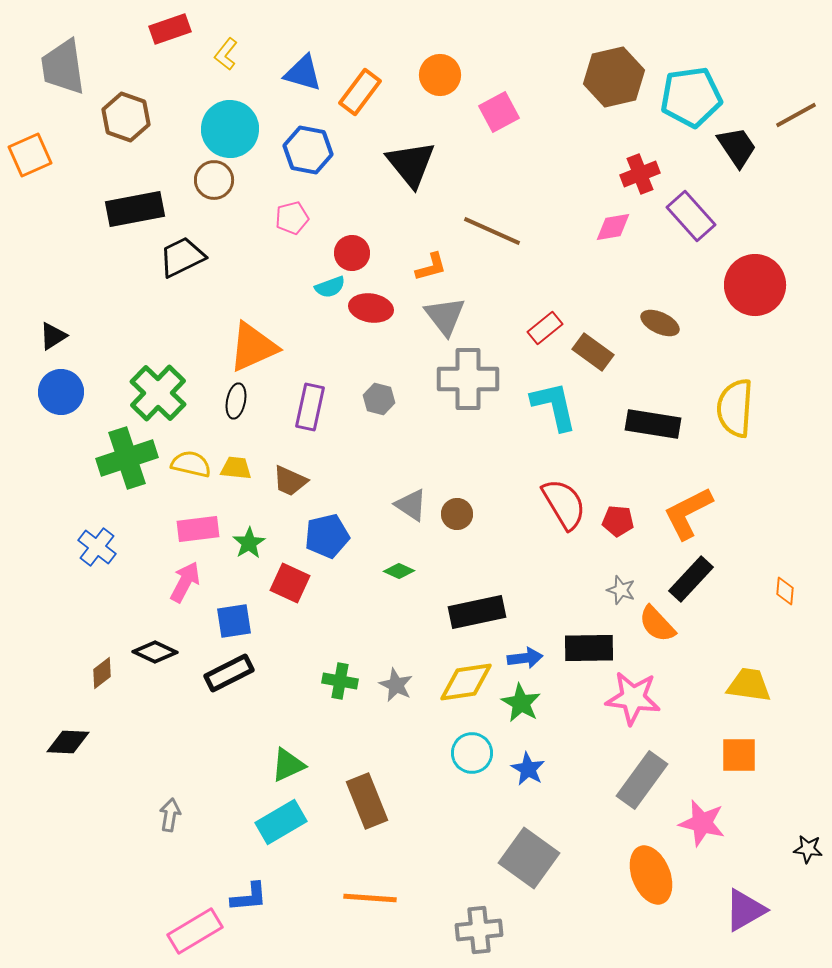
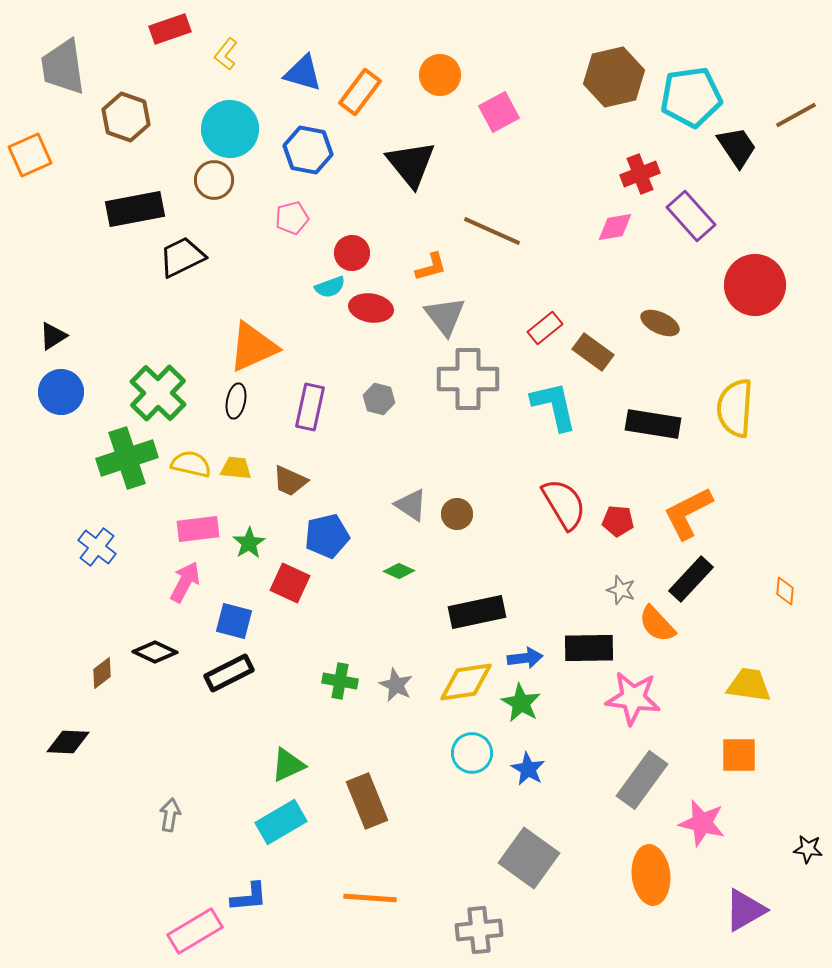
pink diamond at (613, 227): moved 2 px right
blue square at (234, 621): rotated 24 degrees clockwise
orange ellipse at (651, 875): rotated 16 degrees clockwise
